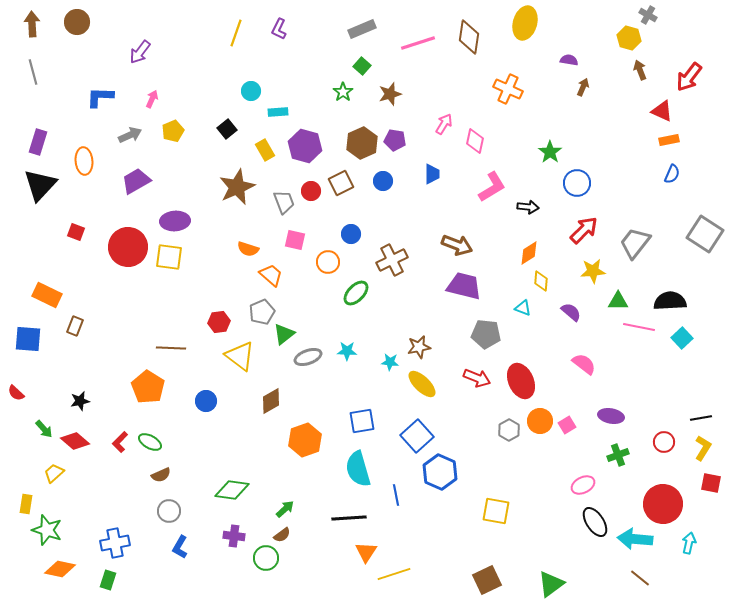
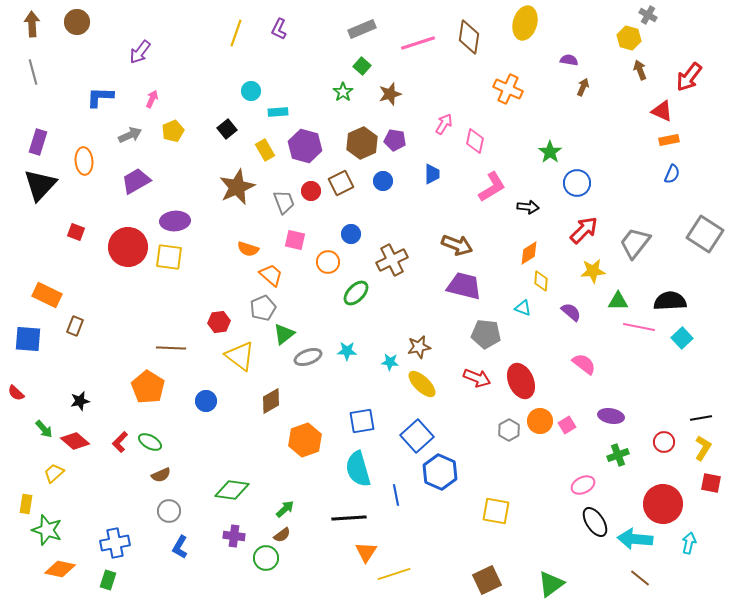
gray pentagon at (262, 312): moved 1 px right, 4 px up
